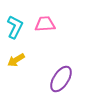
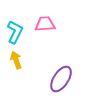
cyan L-shape: moved 5 px down
yellow arrow: rotated 102 degrees clockwise
